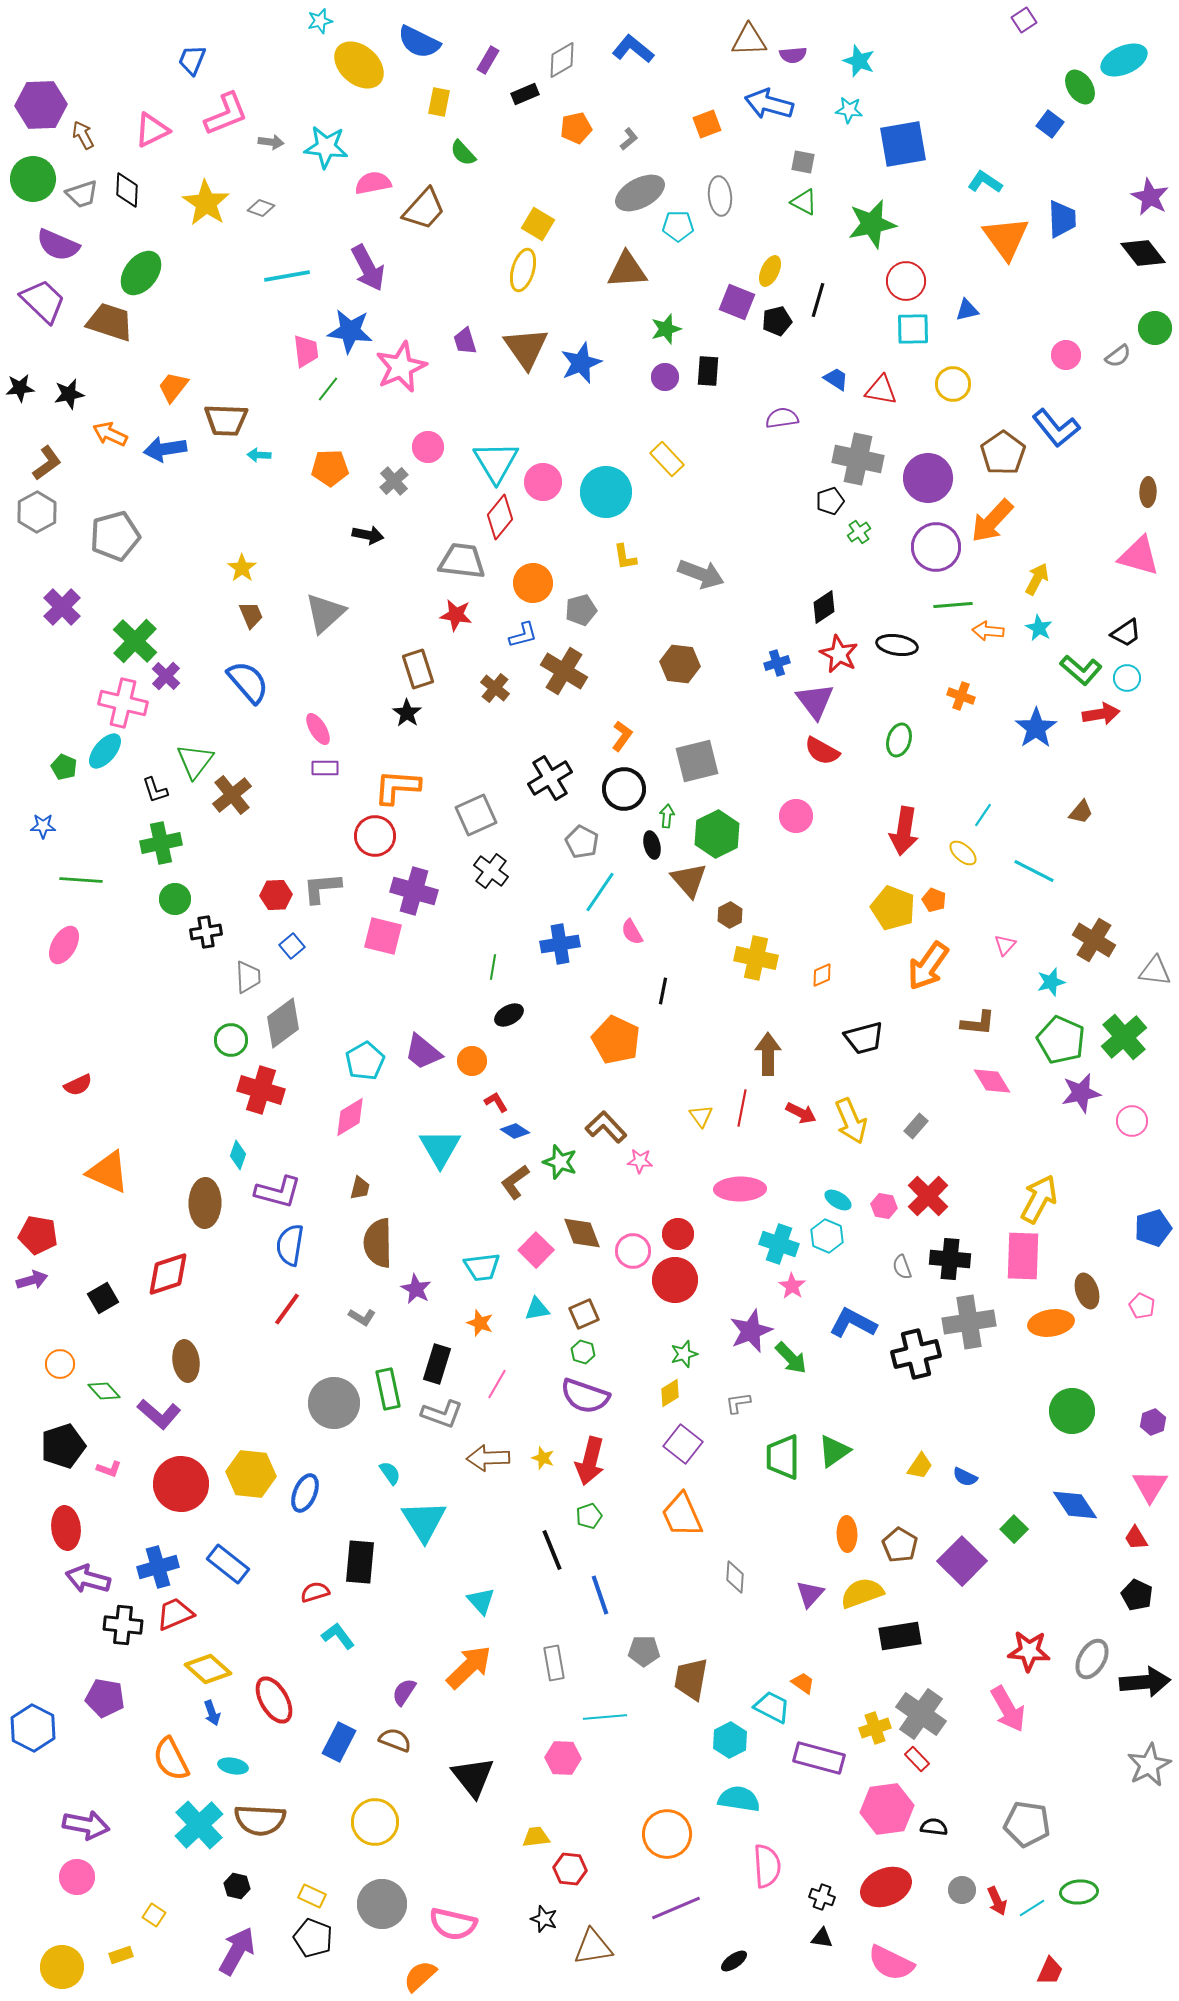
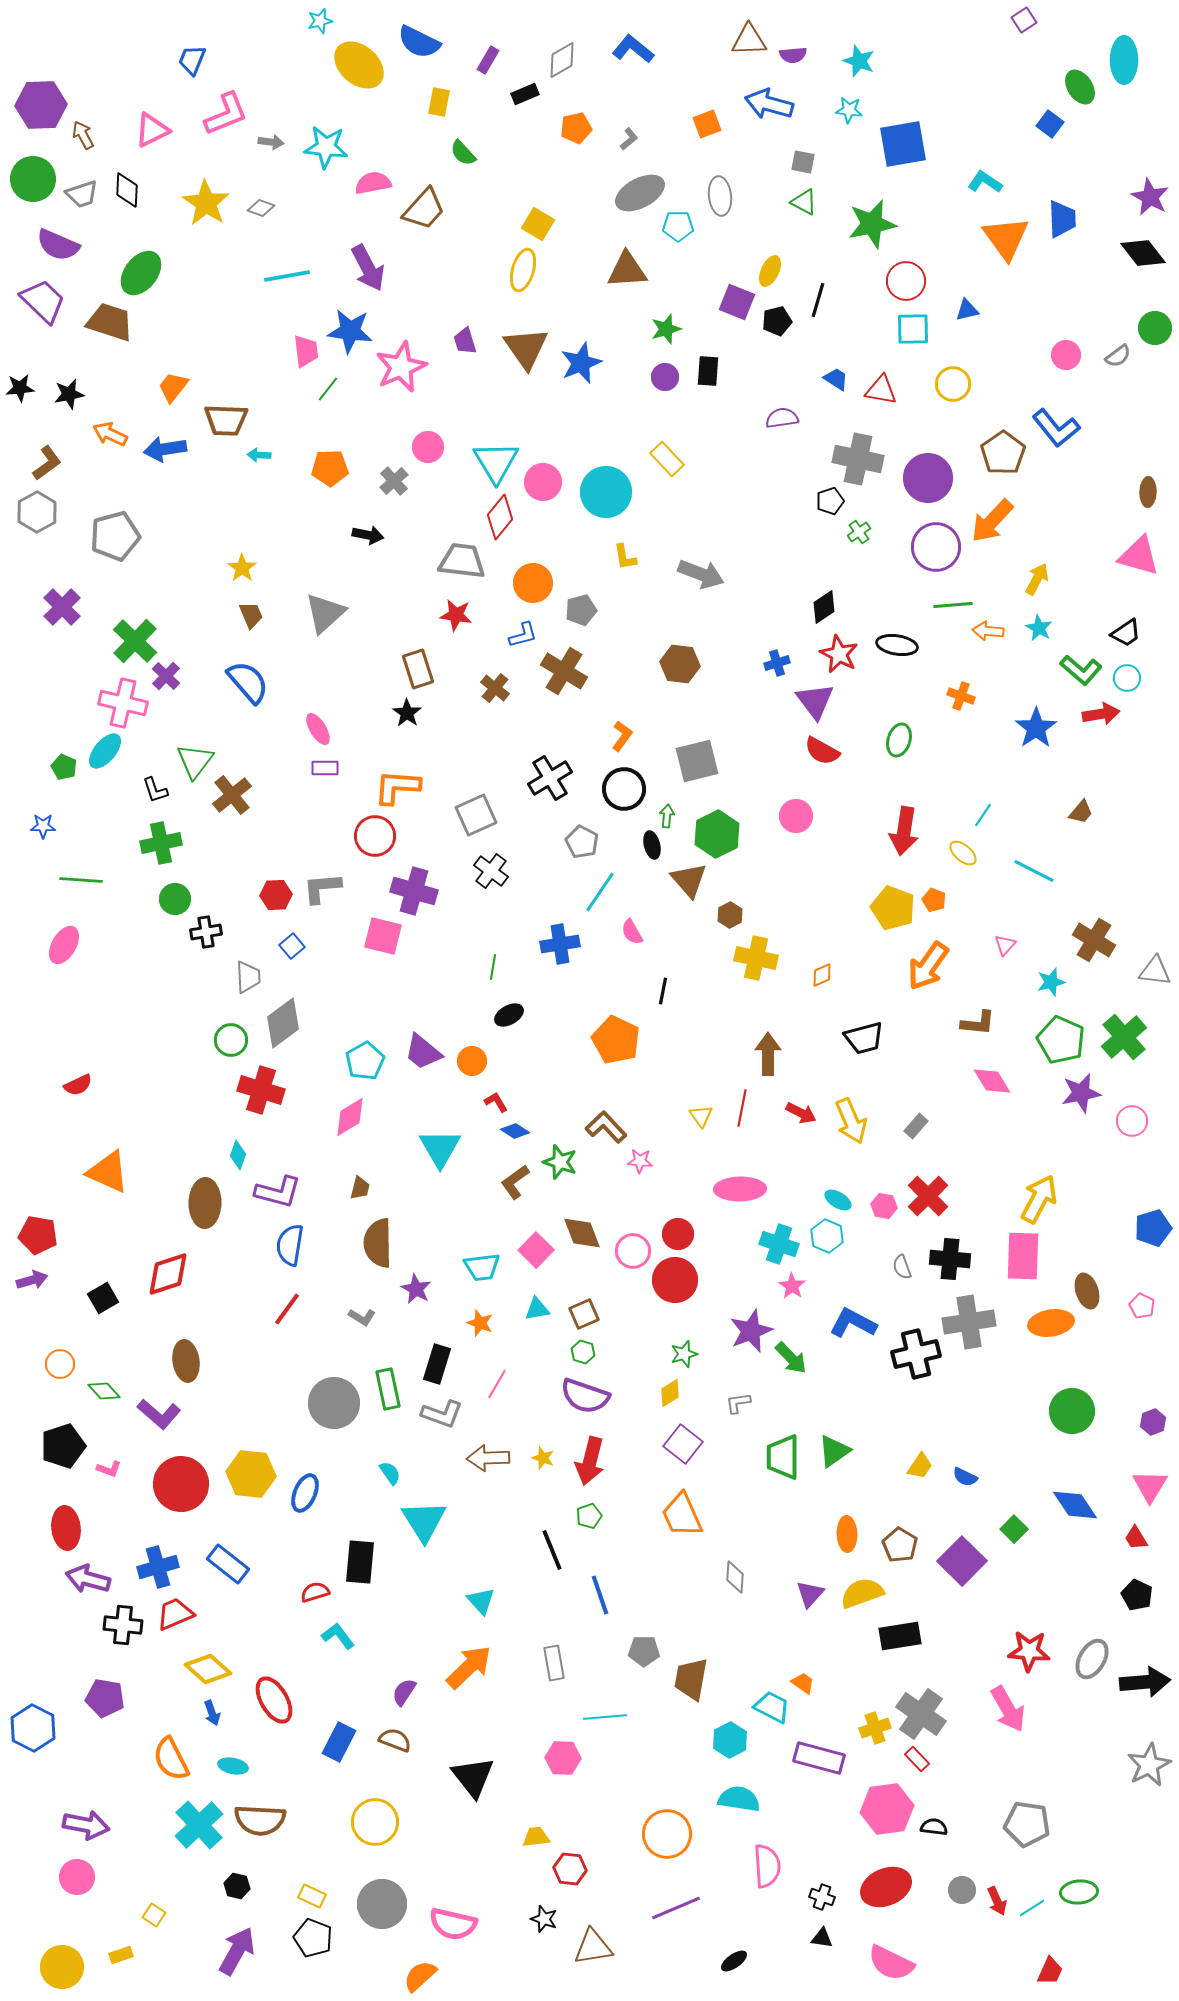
cyan ellipse at (1124, 60): rotated 66 degrees counterclockwise
